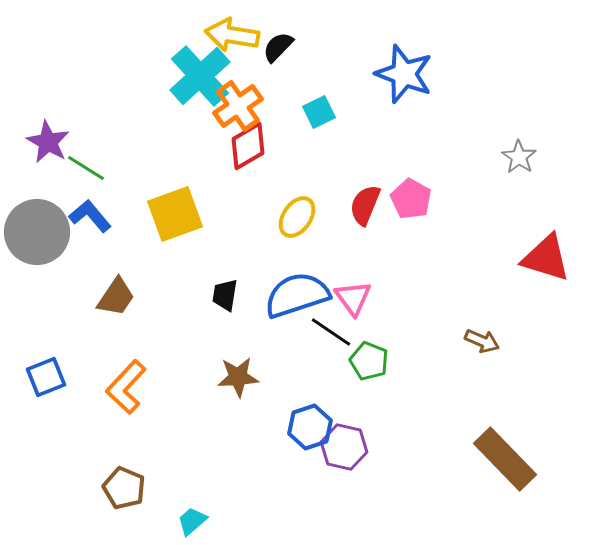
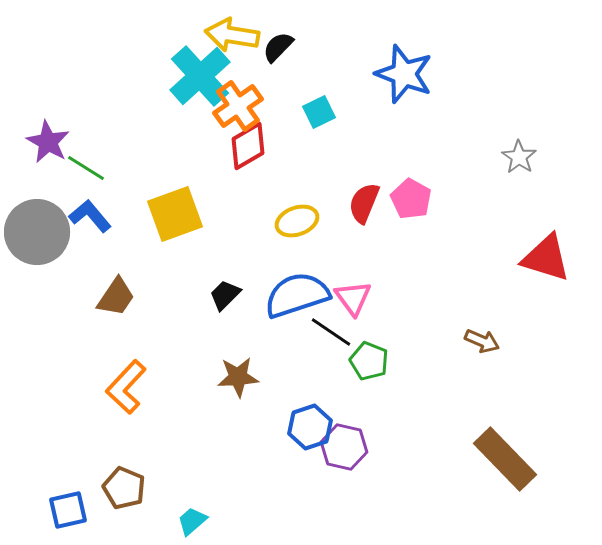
red semicircle: moved 1 px left, 2 px up
yellow ellipse: moved 4 px down; rotated 36 degrees clockwise
black trapezoid: rotated 36 degrees clockwise
blue square: moved 22 px right, 133 px down; rotated 9 degrees clockwise
